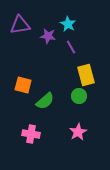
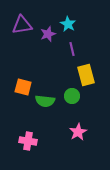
purple triangle: moved 2 px right
purple star: moved 2 px up; rotated 28 degrees counterclockwise
purple line: moved 1 px right, 2 px down; rotated 16 degrees clockwise
orange square: moved 2 px down
green circle: moved 7 px left
green semicircle: rotated 48 degrees clockwise
pink cross: moved 3 px left, 7 px down
